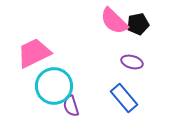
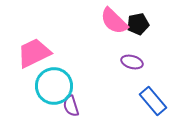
blue rectangle: moved 29 px right, 3 px down
